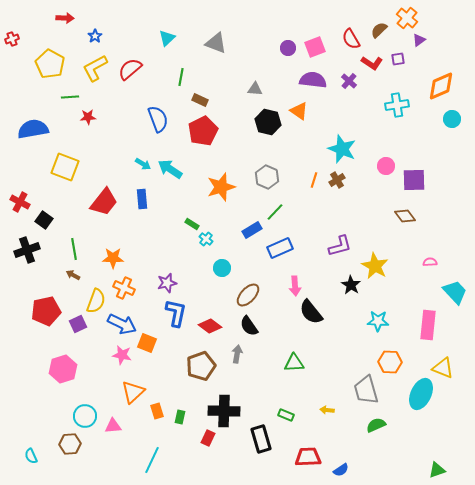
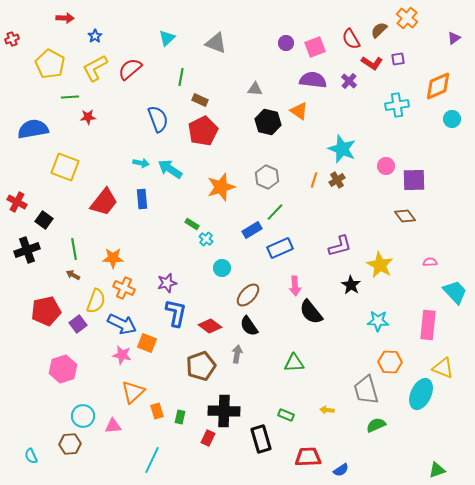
purple triangle at (419, 40): moved 35 px right, 2 px up
purple circle at (288, 48): moved 2 px left, 5 px up
orange diamond at (441, 86): moved 3 px left
cyan arrow at (143, 164): moved 2 px left, 1 px up; rotated 21 degrees counterclockwise
red cross at (20, 202): moved 3 px left
yellow star at (375, 266): moved 5 px right, 1 px up
purple square at (78, 324): rotated 12 degrees counterclockwise
cyan circle at (85, 416): moved 2 px left
